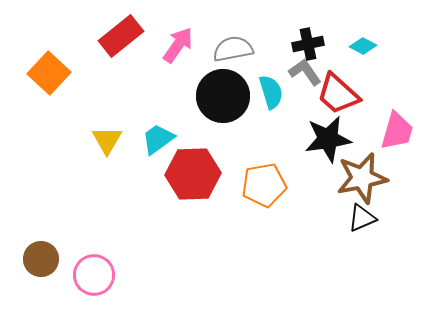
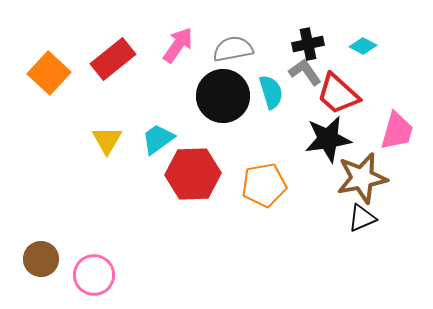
red rectangle: moved 8 px left, 23 px down
